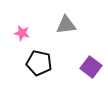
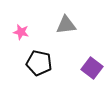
pink star: moved 1 px left, 1 px up
purple square: moved 1 px right, 1 px down
